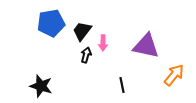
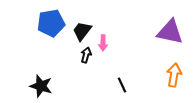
purple triangle: moved 24 px right, 14 px up
orange arrow: rotated 30 degrees counterclockwise
black line: rotated 14 degrees counterclockwise
